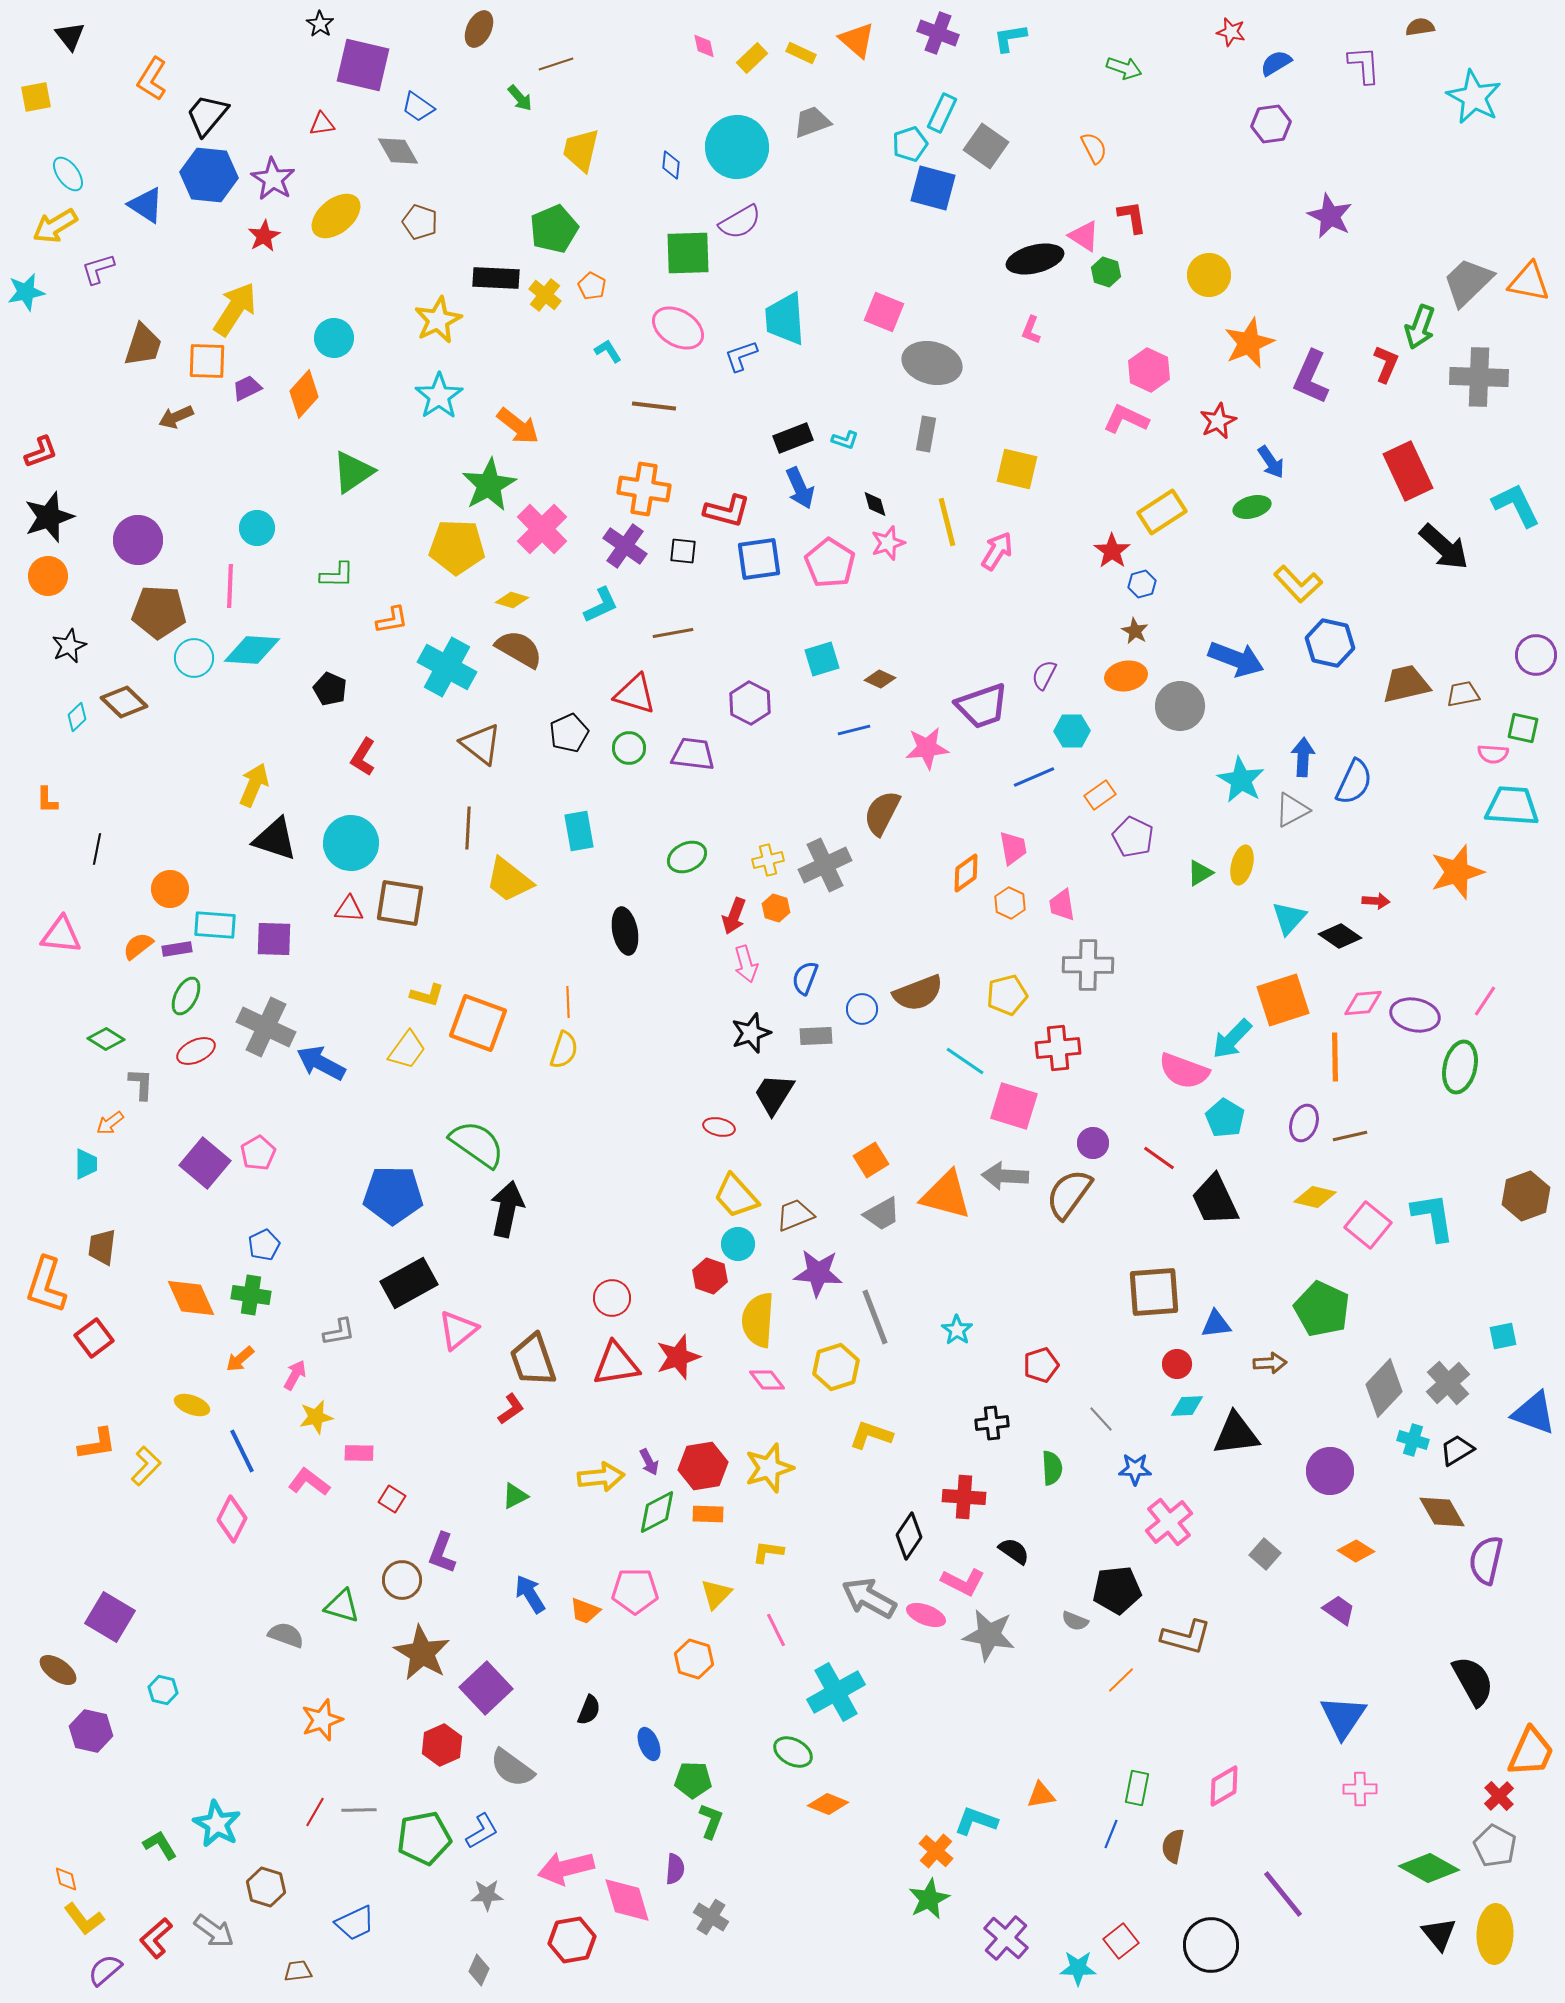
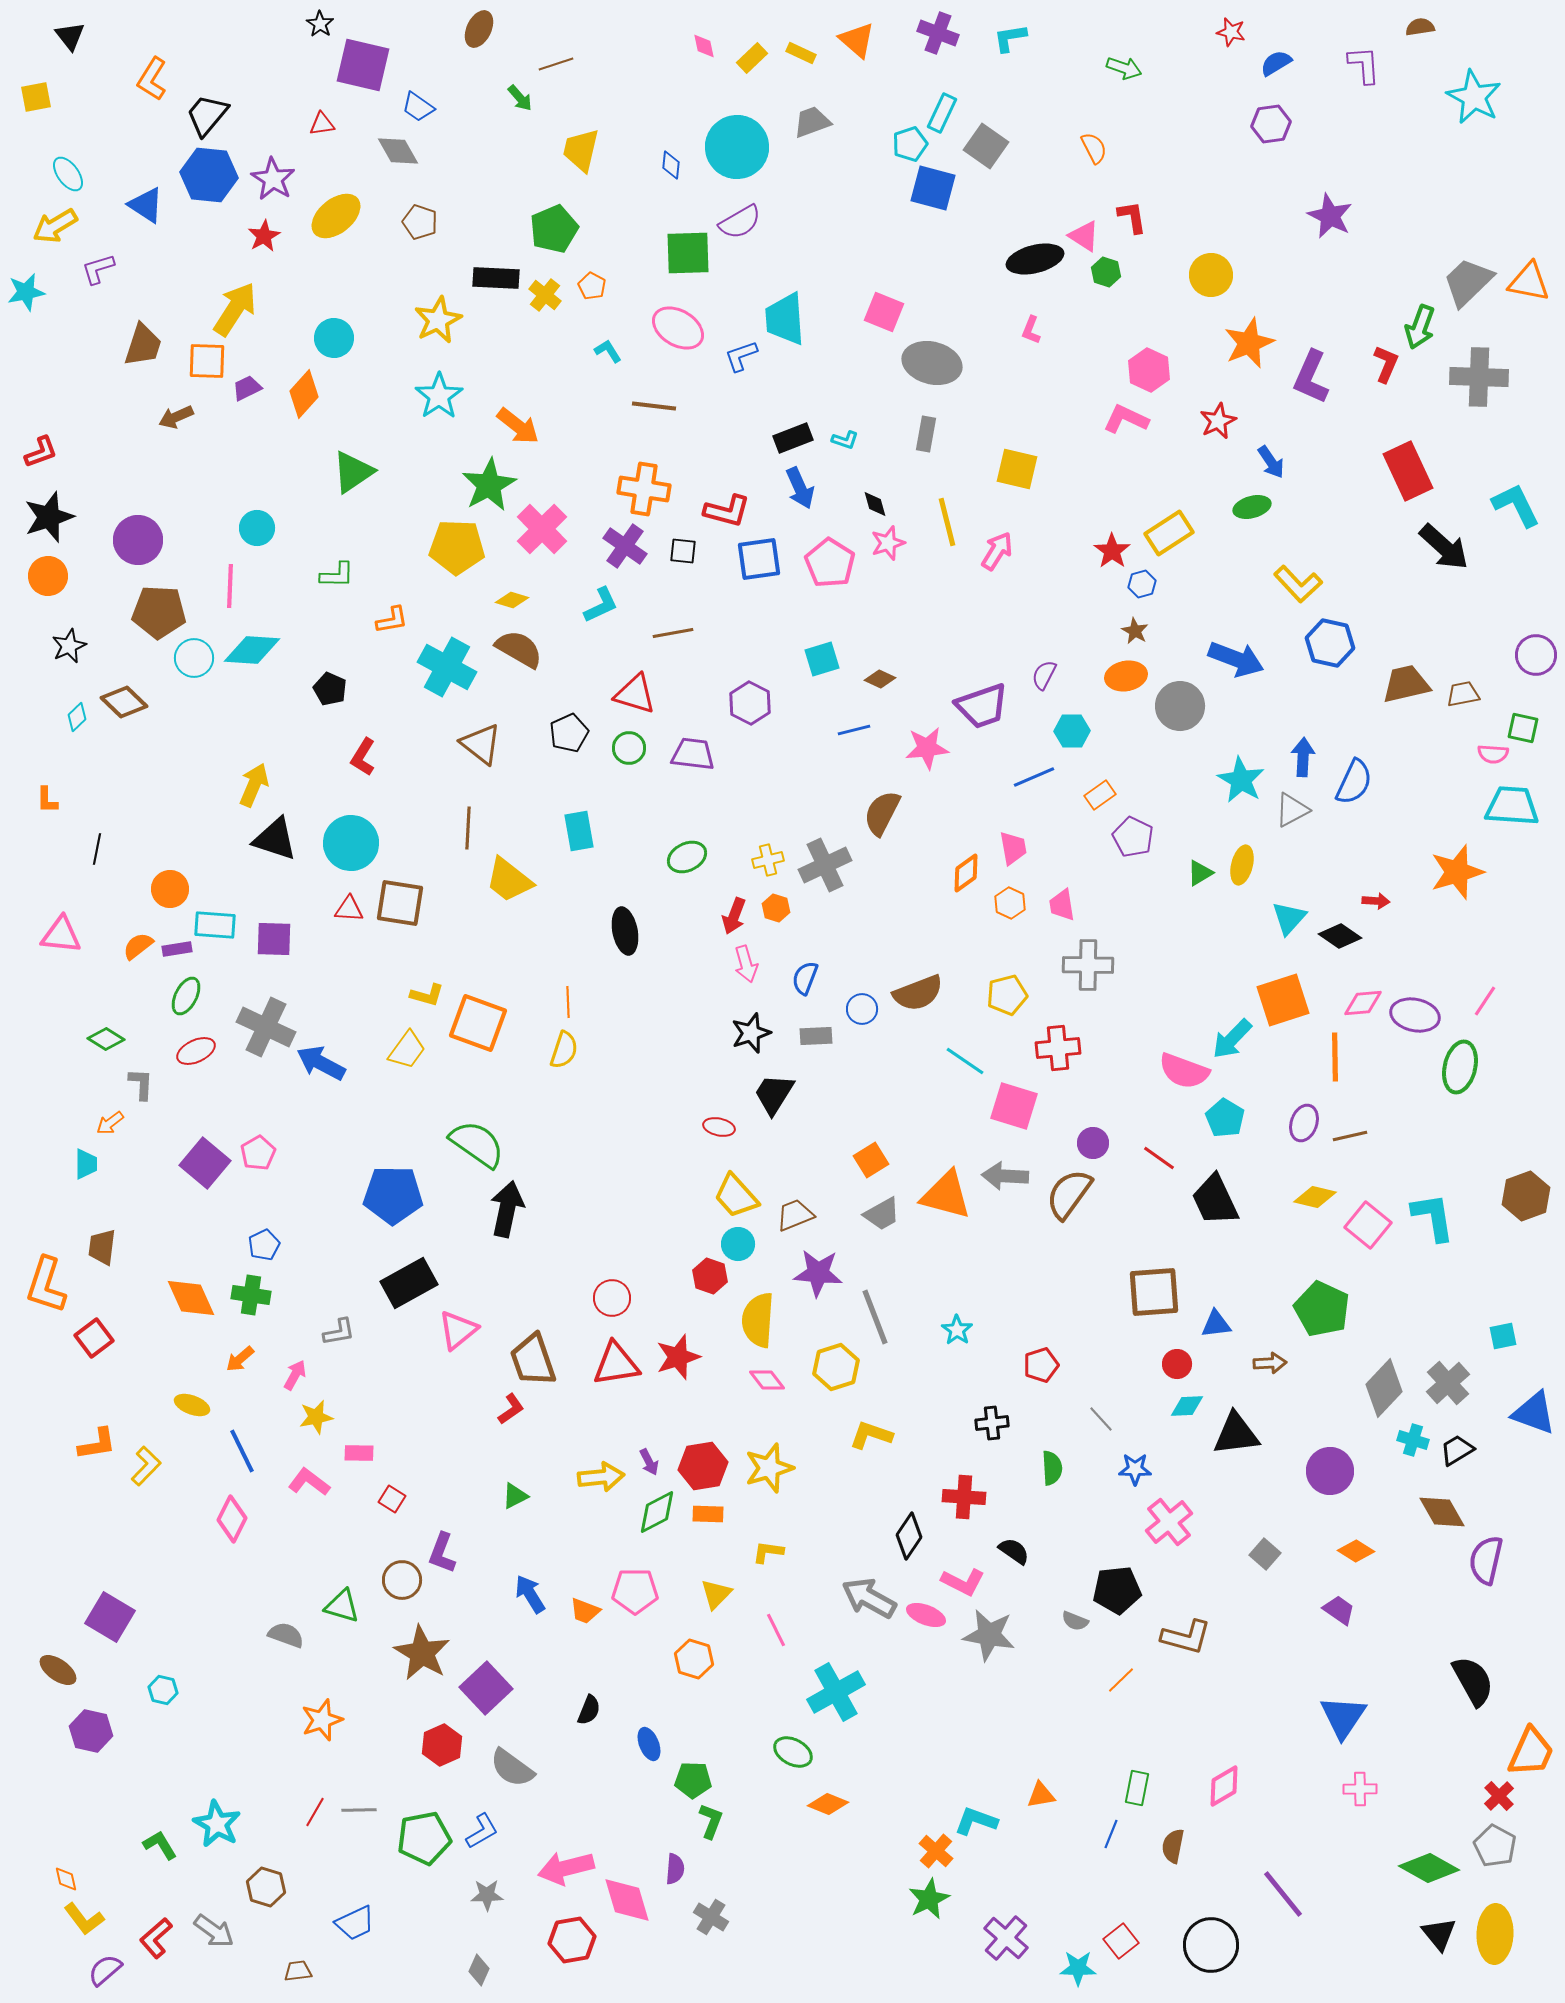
yellow circle at (1209, 275): moved 2 px right
yellow rectangle at (1162, 512): moved 7 px right, 21 px down
